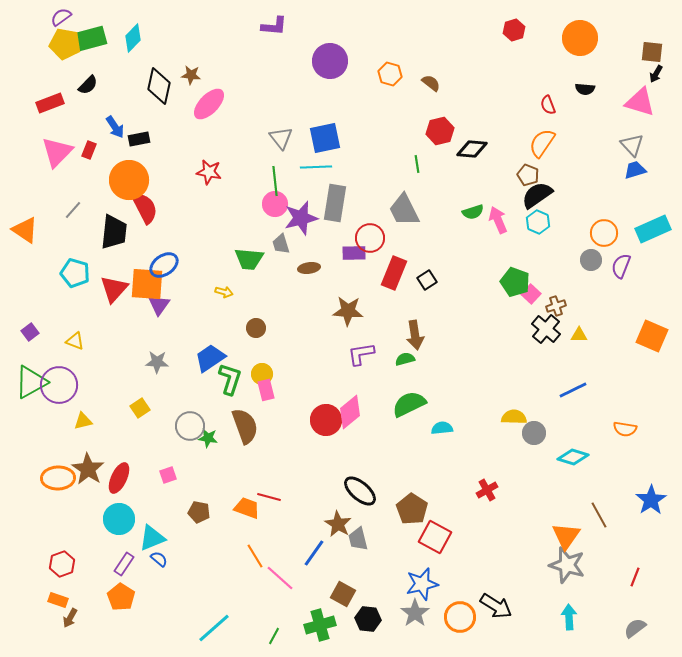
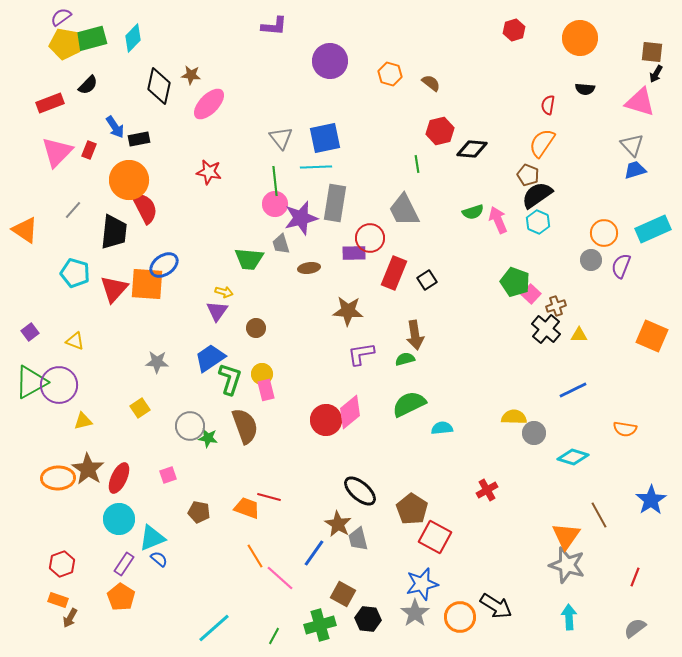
red semicircle at (548, 105): rotated 30 degrees clockwise
purple triangle at (159, 305): moved 58 px right, 6 px down
